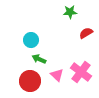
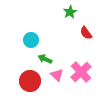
green star: rotated 24 degrees counterclockwise
red semicircle: rotated 96 degrees counterclockwise
green arrow: moved 6 px right
pink cross: rotated 10 degrees clockwise
